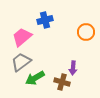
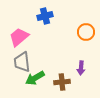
blue cross: moved 4 px up
pink trapezoid: moved 3 px left
gray trapezoid: moved 1 px right; rotated 60 degrees counterclockwise
purple arrow: moved 8 px right
brown cross: rotated 21 degrees counterclockwise
